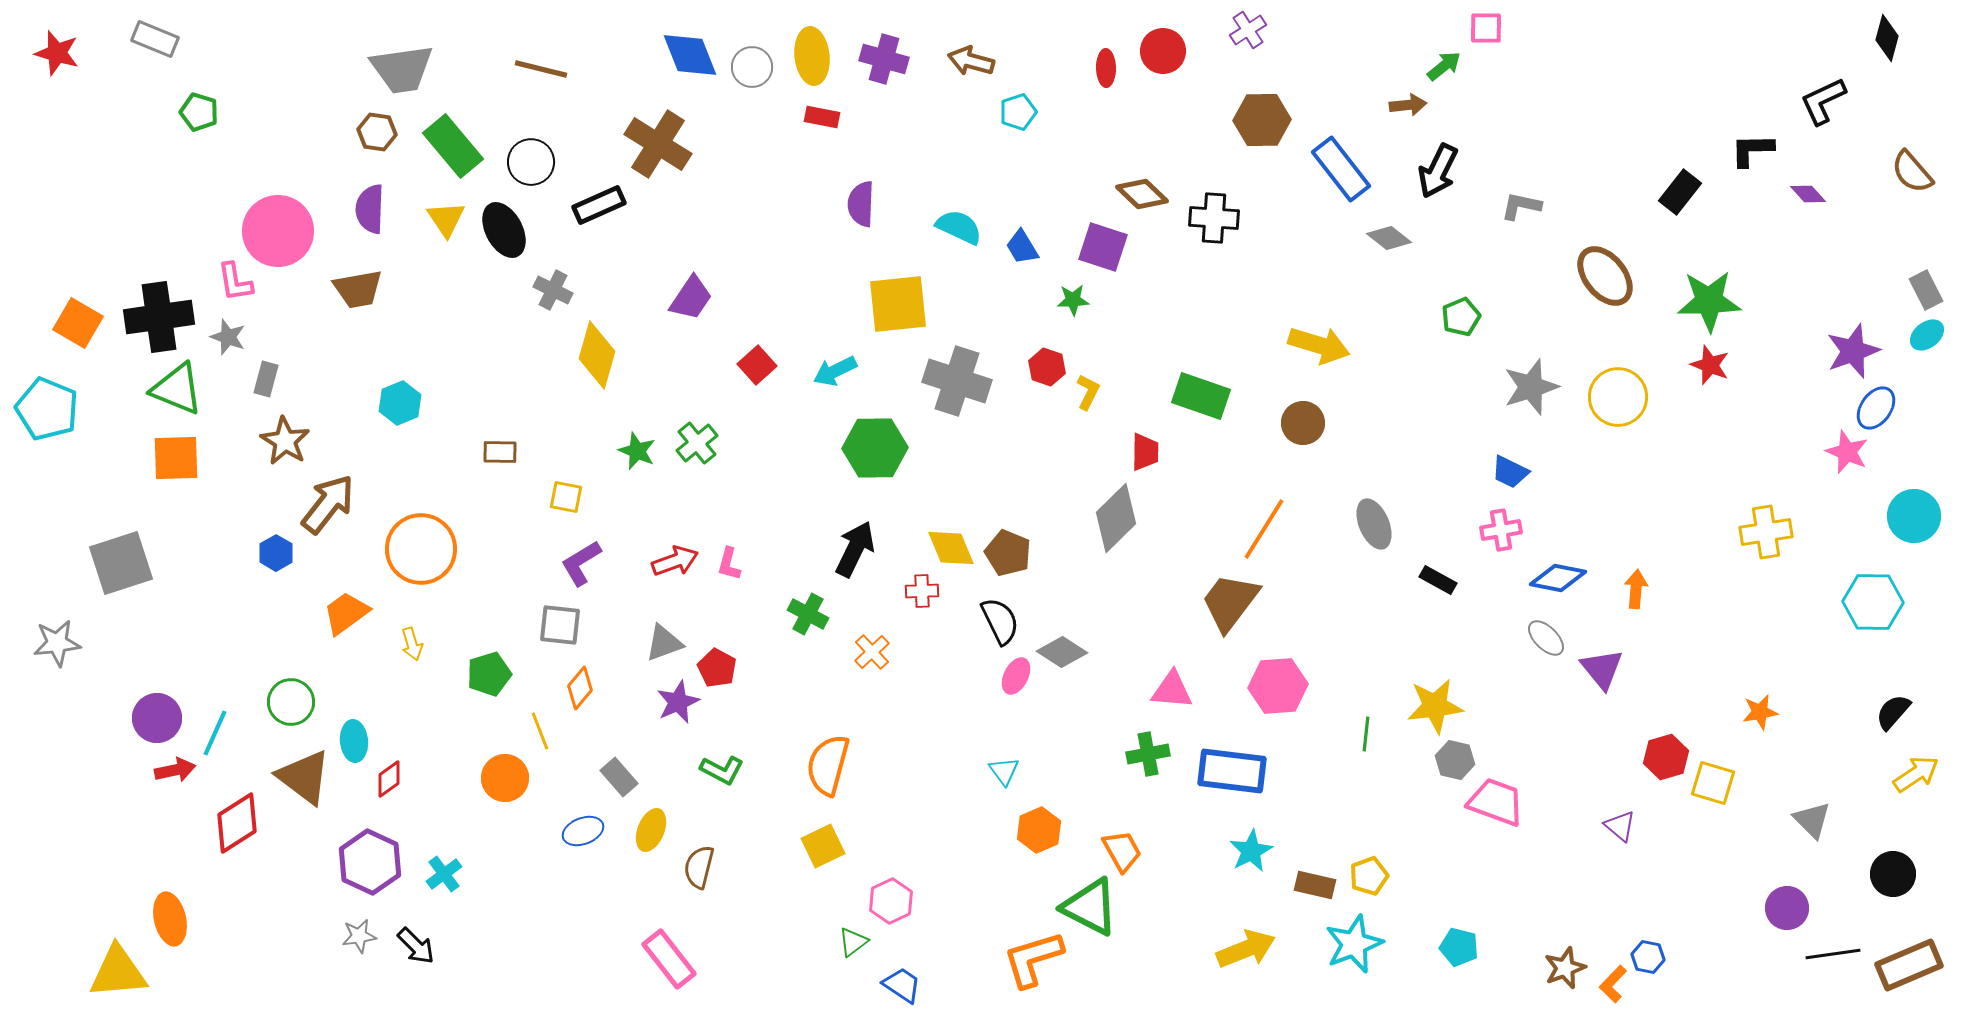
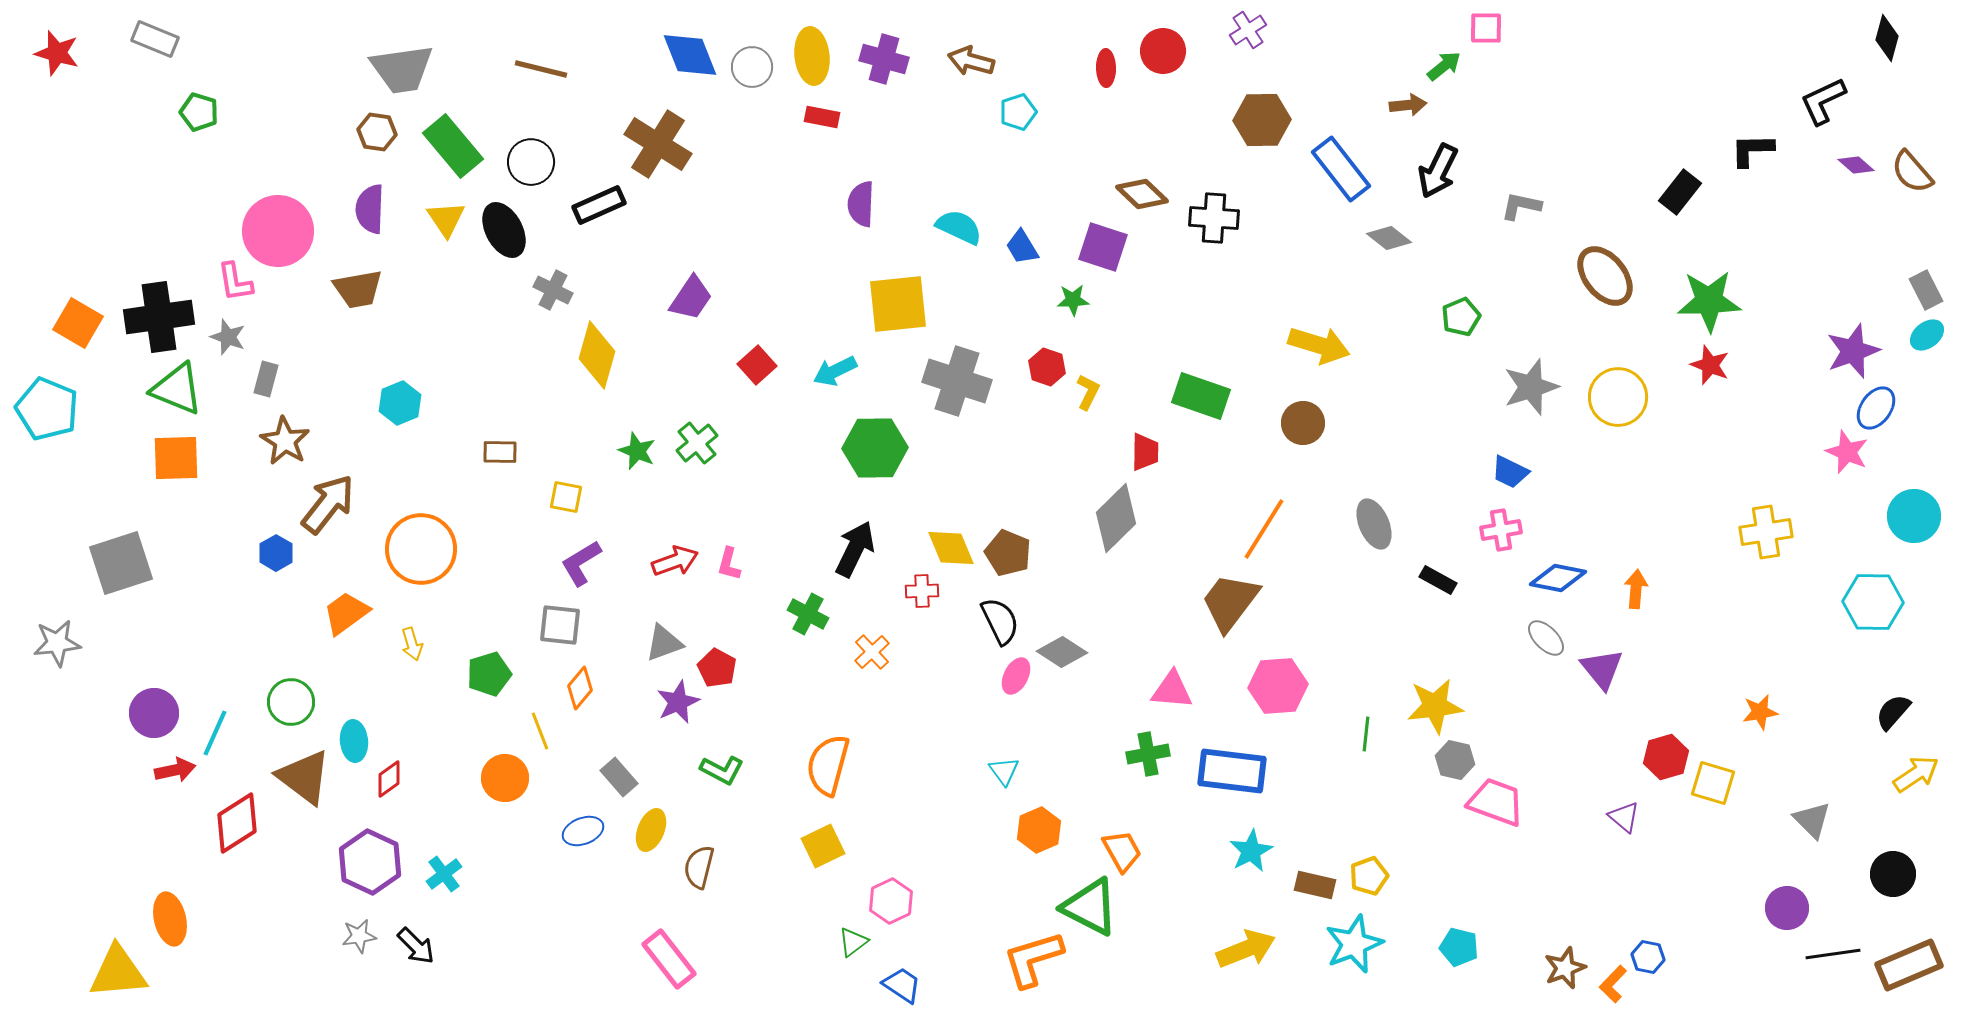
purple diamond at (1808, 194): moved 48 px right, 29 px up; rotated 6 degrees counterclockwise
purple circle at (157, 718): moved 3 px left, 5 px up
purple triangle at (1620, 826): moved 4 px right, 9 px up
